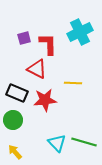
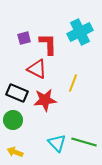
yellow line: rotated 72 degrees counterclockwise
yellow arrow: rotated 28 degrees counterclockwise
